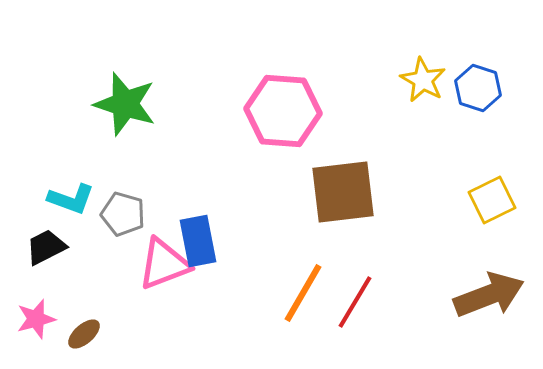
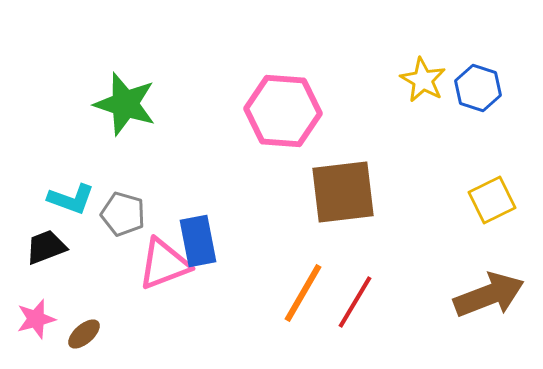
black trapezoid: rotated 6 degrees clockwise
